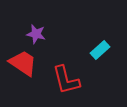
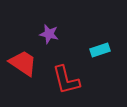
purple star: moved 13 px right
cyan rectangle: rotated 24 degrees clockwise
